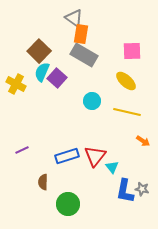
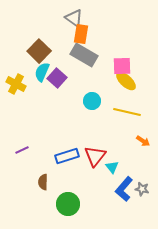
pink square: moved 10 px left, 15 px down
blue L-shape: moved 1 px left, 2 px up; rotated 30 degrees clockwise
